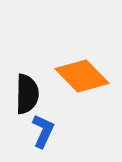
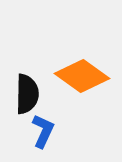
orange diamond: rotated 10 degrees counterclockwise
